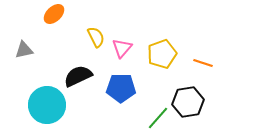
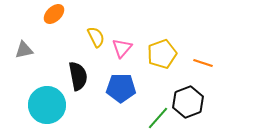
black semicircle: rotated 104 degrees clockwise
black hexagon: rotated 12 degrees counterclockwise
